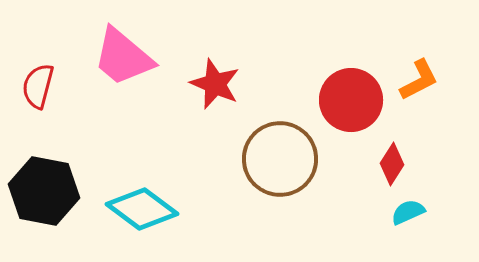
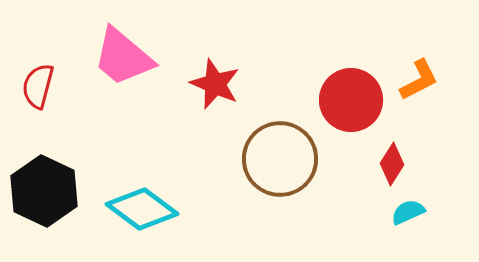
black hexagon: rotated 14 degrees clockwise
